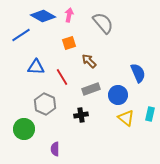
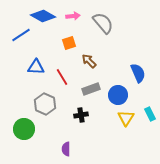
pink arrow: moved 4 px right, 1 px down; rotated 72 degrees clockwise
cyan rectangle: rotated 40 degrees counterclockwise
yellow triangle: rotated 24 degrees clockwise
purple semicircle: moved 11 px right
